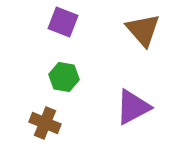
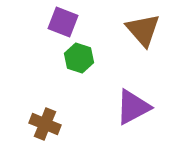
green hexagon: moved 15 px right, 19 px up; rotated 8 degrees clockwise
brown cross: moved 1 px down
